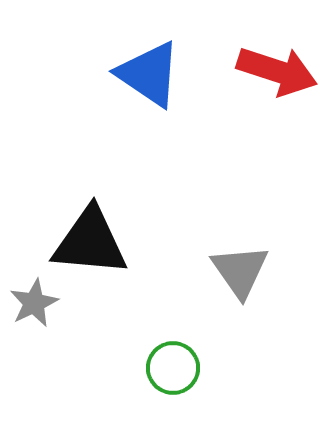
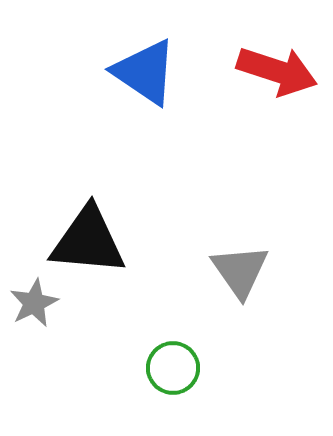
blue triangle: moved 4 px left, 2 px up
black triangle: moved 2 px left, 1 px up
